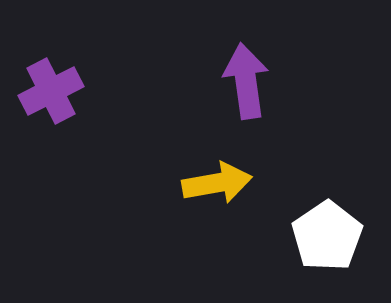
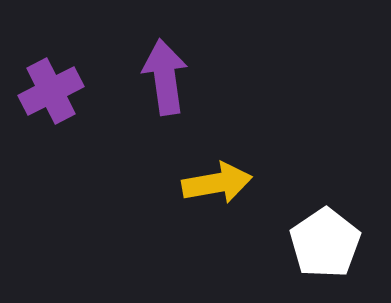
purple arrow: moved 81 px left, 4 px up
white pentagon: moved 2 px left, 7 px down
